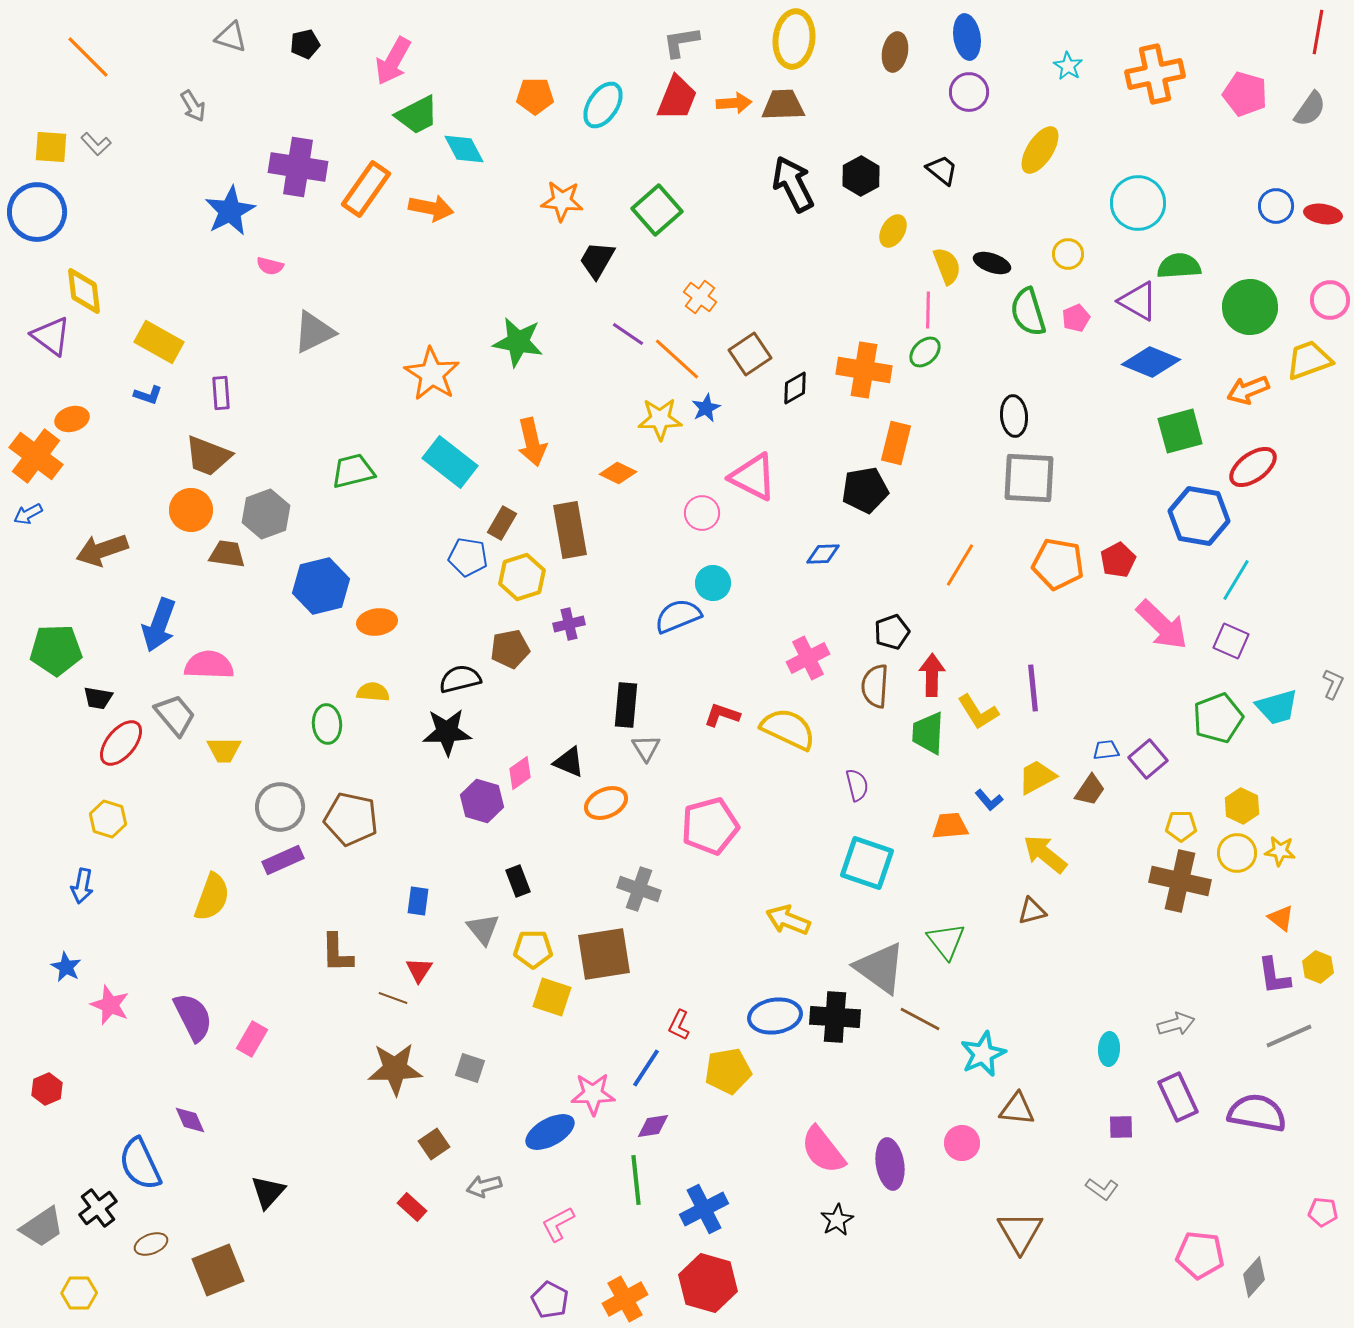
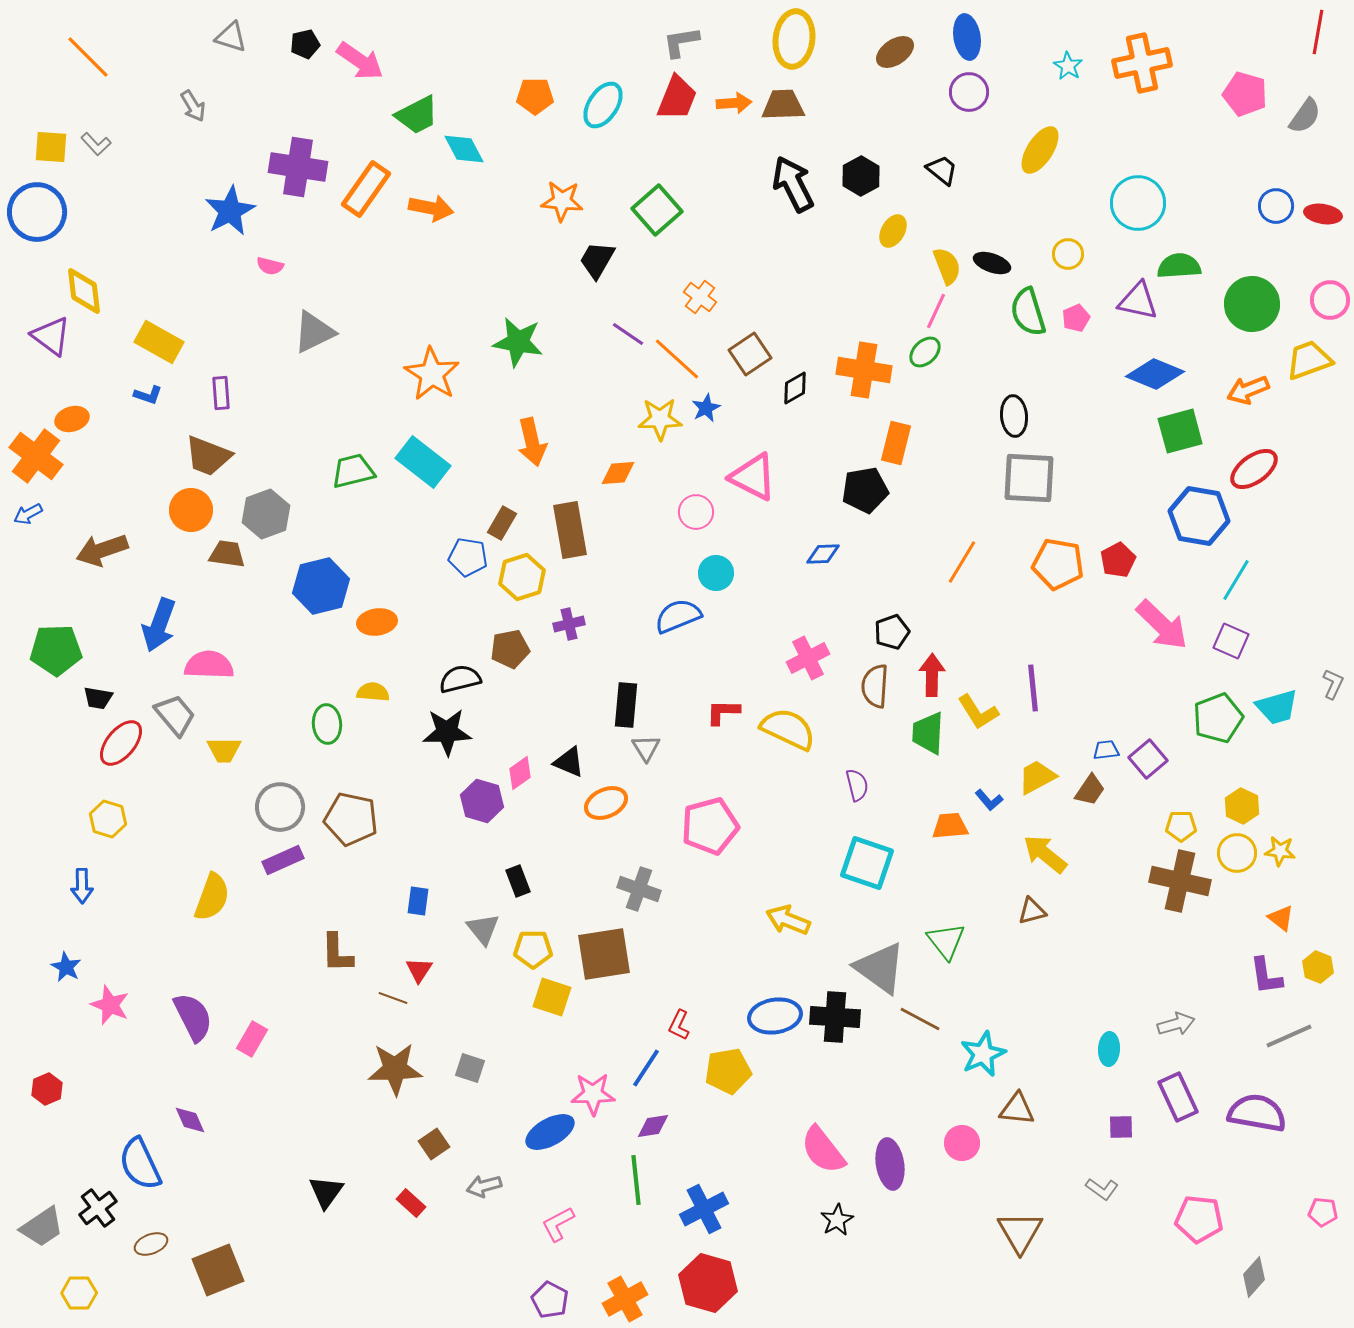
brown ellipse at (895, 52): rotated 45 degrees clockwise
pink arrow at (393, 61): moved 33 px left; rotated 84 degrees counterclockwise
orange cross at (1155, 74): moved 13 px left, 11 px up
gray semicircle at (1310, 109): moved 5 px left, 7 px down
purple triangle at (1138, 301): rotated 18 degrees counterclockwise
green circle at (1250, 307): moved 2 px right, 3 px up
pink line at (928, 310): moved 8 px right, 1 px down; rotated 24 degrees clockwise
blue diamond at (1151, 362): moved 4 px right, 12 px down
cyan rectangle at (450, 462): moved 27 px left
red ellipse at (1253, 467): moved 1 px right, 2 px down
orange diamond at (618, 473): rotated 30 degrees counterclockwise
pink circle at (702, 513): moved 6 px left, 1 px up
orange line at (960, 565): moved 2 px right, 3 px up
cyan circle at (713, 583): moved 3 px right, 10 px up
red L-shape at (722, 715): moved 1 px right, 3 px up; rotated 18 degrees counterclockwise
blue arrow at (82, 886): rotated 12 degrees counterclockwise
purple L-shape at (1274, 976): moved 8 px left
black triangle at (268, 1192): moved 58 px right; rotated 6 degrees counterclockwise
red rectangle at (412, 1207): moved 1 px left, 4 px up
pink pentagon at (1200, 1255): moved 1 px left, 36 px up
